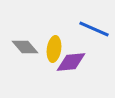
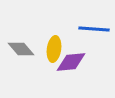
blue line: rotated 20 degrees counterclockwise
gray diamond: moved 4 px left, 2 px down
